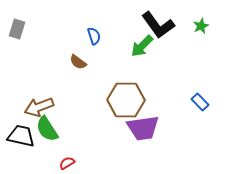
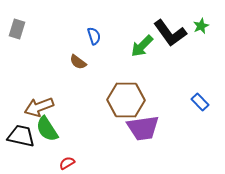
black L-shape: moved 12 px right, 8 px down
